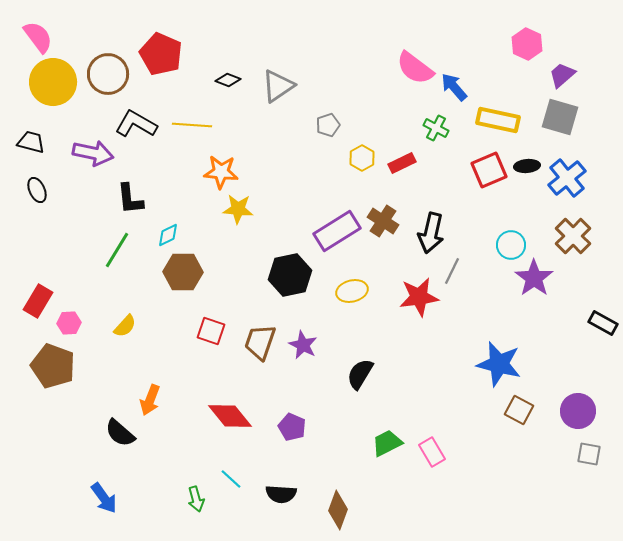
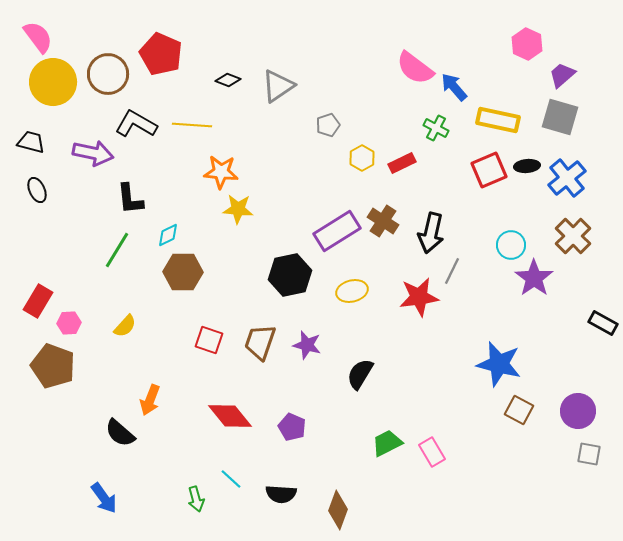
red square at (211, 331): moved 2 px left, 9 px down
purple star at (303, 345): moved 4 px right; rotated 12 degrees counterclockwise
